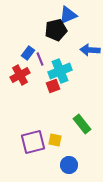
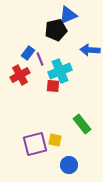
red square: rotated 24 degrees clockwise
purple square: moved 2 px right, 2 px down
